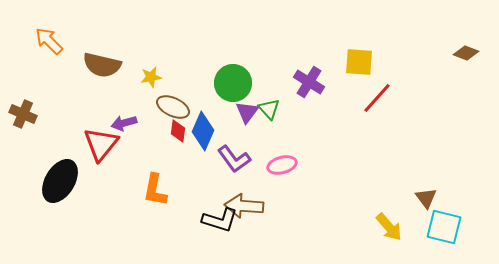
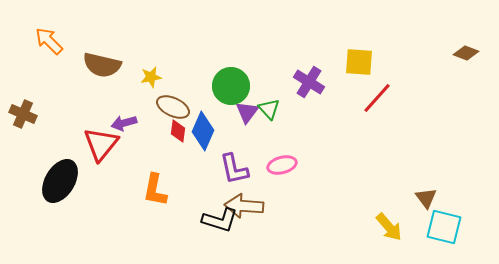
green circle: moved 2 px left, 3 px down
purple L-shape: moved 10 px down; rotated 24 degrees clockwise
